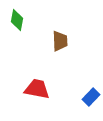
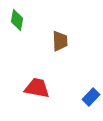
red trapezoid: moved 1 px up
